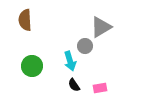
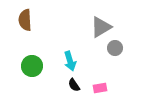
gray circle: moved 30 px right, 2 px down
